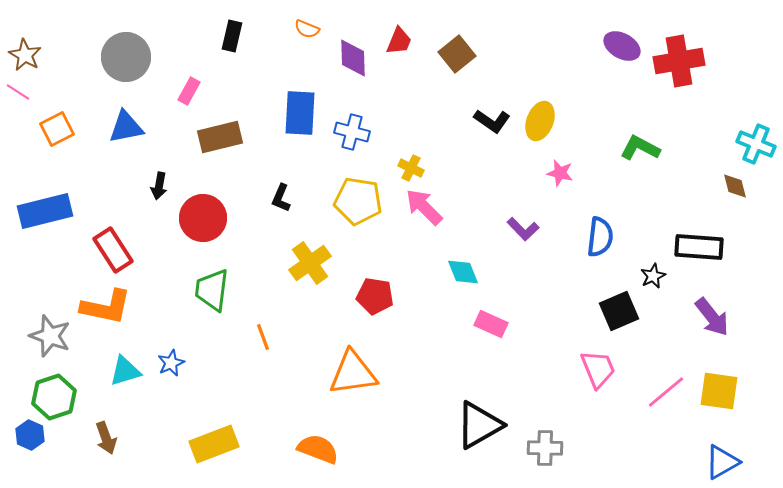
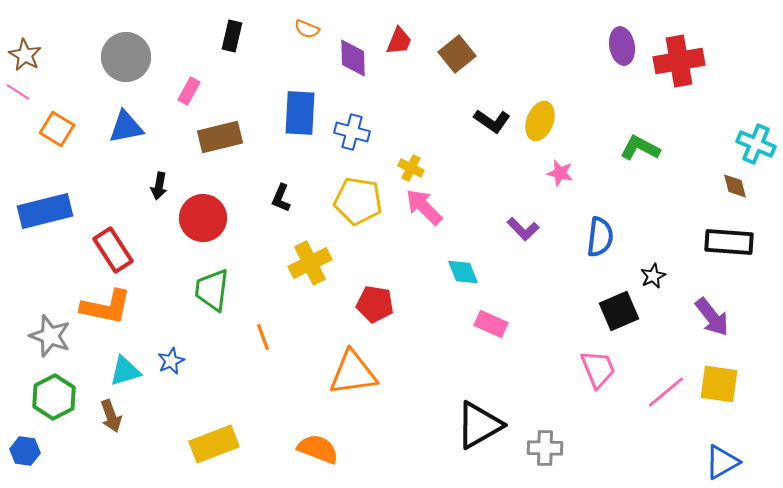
purple ellipse at (622, 46): rotated 51 degrees clockwise
orange square at (57, 129): rotated 32 degrees counterclockwise
black rectangle at (699, 247): moved 30 px right, 5 px up
yellow cross at (310, 263): rotated 9 degrees clockwise
red pentagon at (375, 296): moved 8 px down
blue star at (171, 363): moved 2 px up
yellow square at (719, 391): moved 7 px up
green hexagon at (54, 397): rotated 9 degrees counterclockwise
blue hexagon at (30, 435): moved 5 px left, 16 px down; rotated 16 degrees counterclockwise
brown arrow at (106, 438): moved 5 px right, 22 px up
